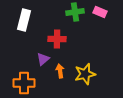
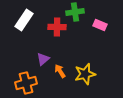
pink rectangle: moved 13 px down
white rectangle: rotated 20 degrees clockwise
red cross: moved 12 px up
orange arrow: rotated 24 degrees counterclockwise
orange cross: moved 2 px right; rotated 15 degrees counterclockwise
